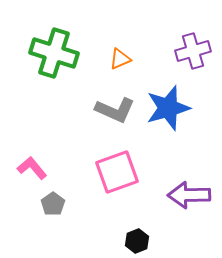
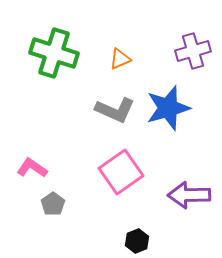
pink L-shape: rotated 16 degrees counterclockwise
pink square: moved 4 px right; rotated 15 degrees counterclockwise
